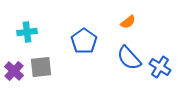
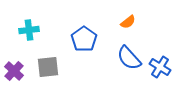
cyan cross: moved 2 px right, 2 px up
blue pentagon: moved 2 px up
gray square: moved 7 px right
